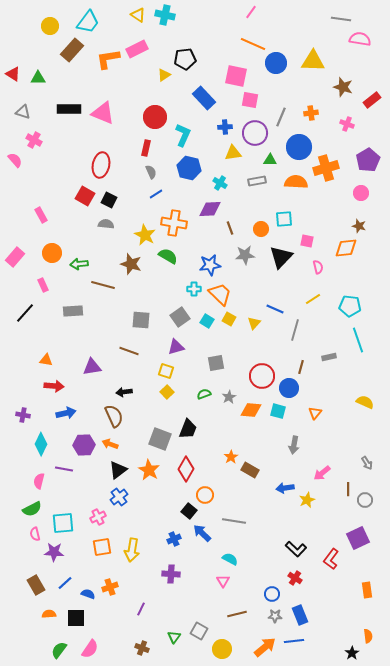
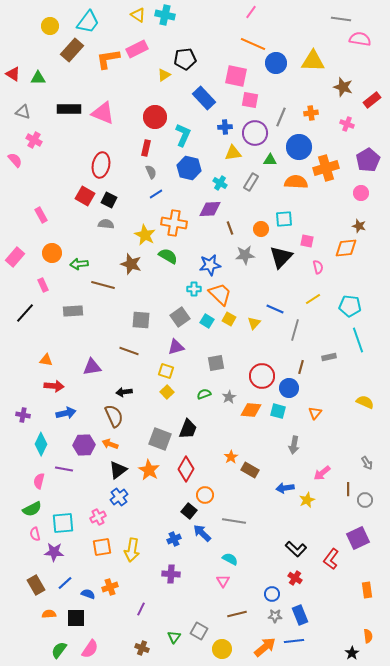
gray rectangle at (257, 181): moved 6 px left, 1 px down; rotated 48 degrees counterclockwise
